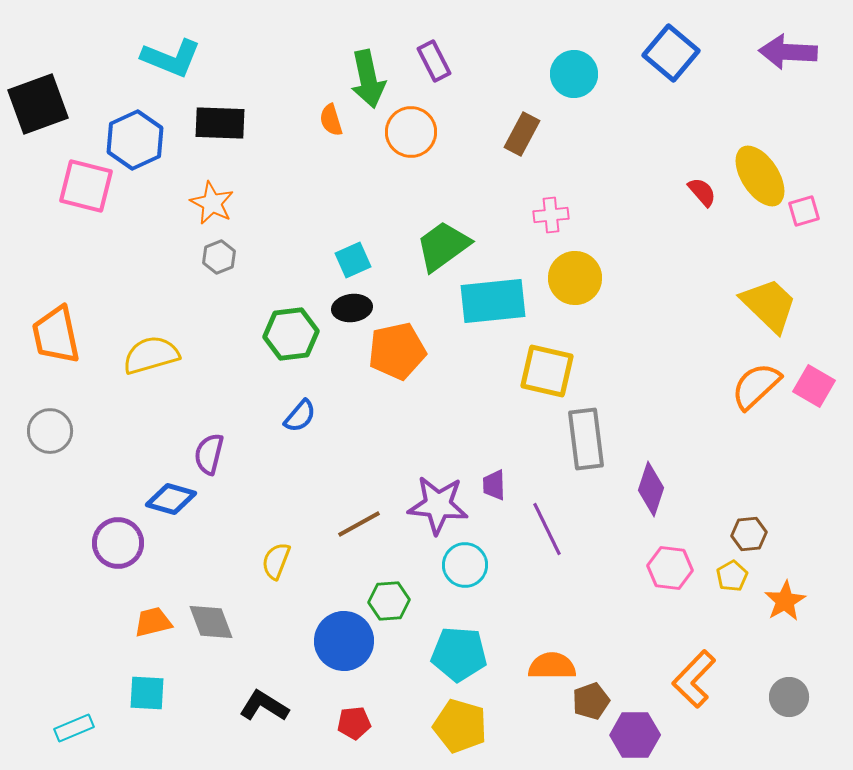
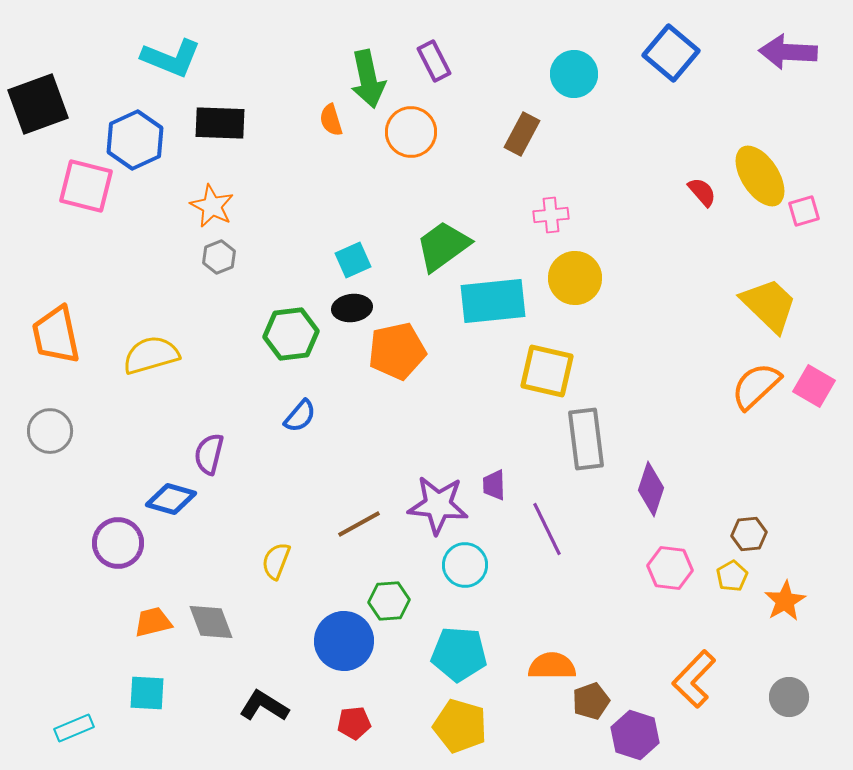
orange star at (212, 203): moved 3 px down
purple hexagon at (635, 735): rotated 18 degrees clockwise
